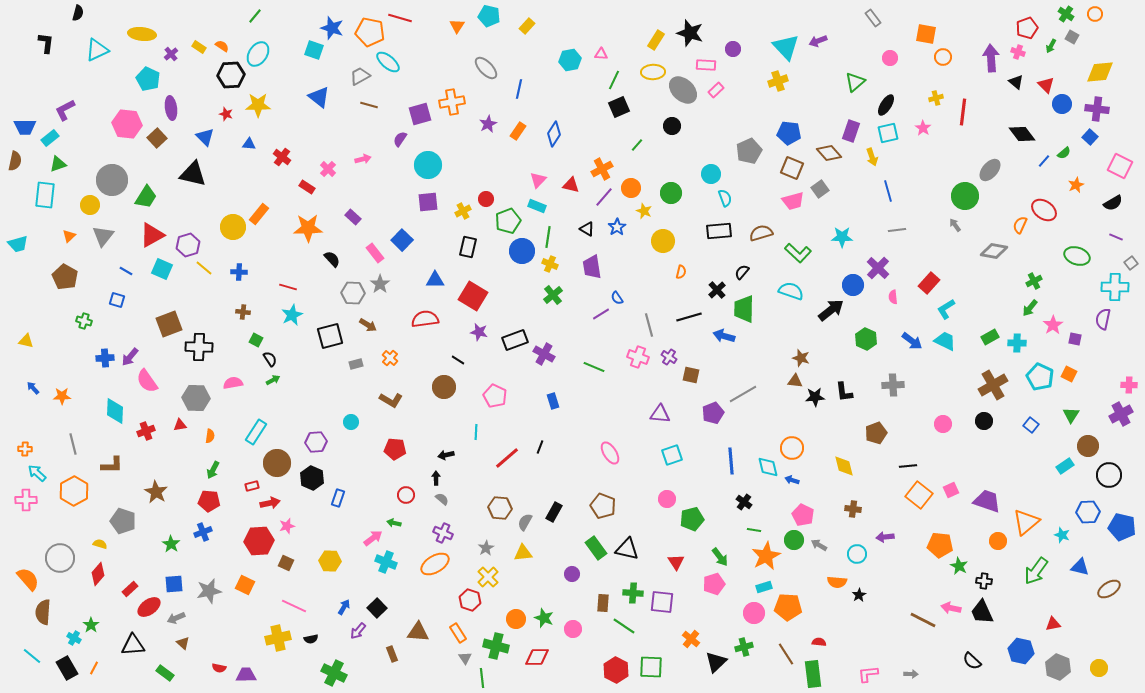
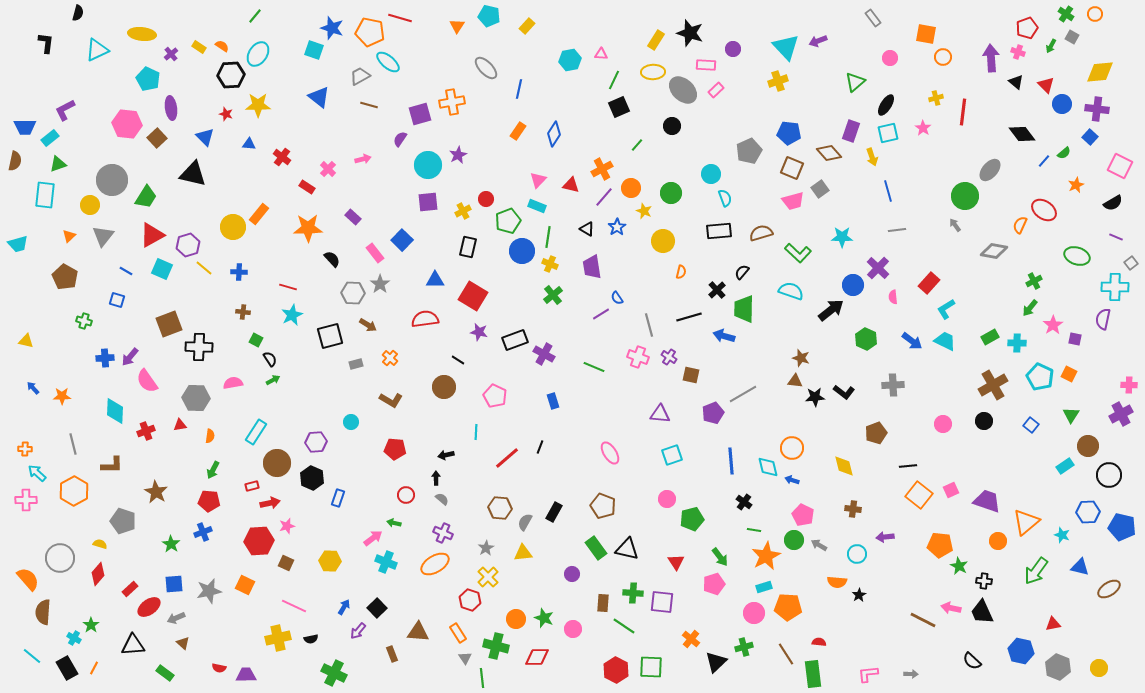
purple star at (488, 124): moved 30 px left, 31 px down
black L-shape at (844, 392): rotated 45 degrees counterclockwise
